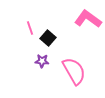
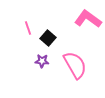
pink line: moved 2 px left
pink semicircle: moved 1 px right, 6 px up
